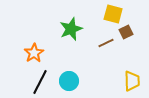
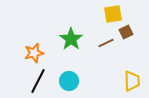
yellow square: rotated 24 degrees counterclockwise
green star: moved 10 px down; rotated 15 degrees counterclockwise
orange star: rotated 18 degrees clockwise
black line: moved 2 px left, 1 px up
